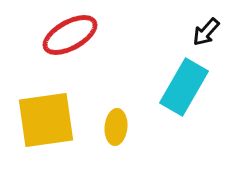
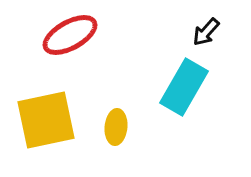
yellow square: rotated 4 degrees counterclockwise
